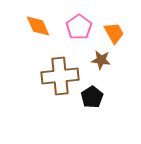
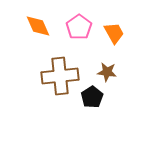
brown star: moved 6 px right, 12 px down
